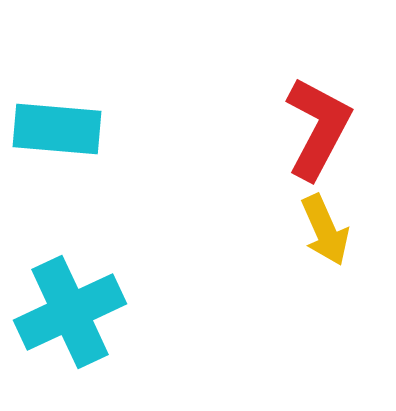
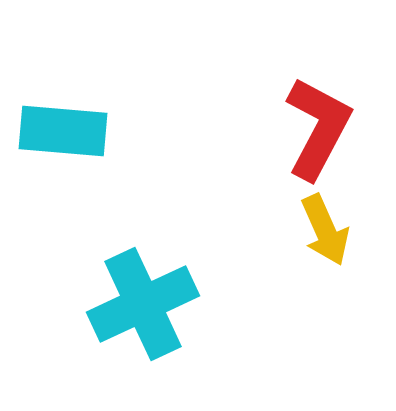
cyan rectangle: moved 6 px right, 2 px down
cyan cross: moved 73 px right, 8 px up
